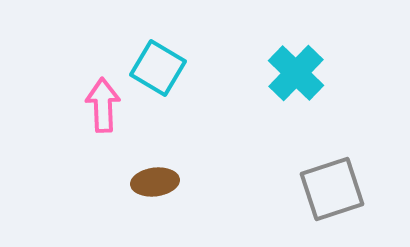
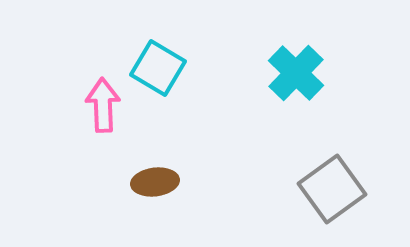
gray square: rotated 18 degrees counterclockwise
